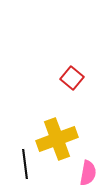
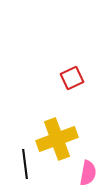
red square: rotated 25 degrees clockwise
